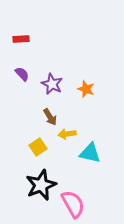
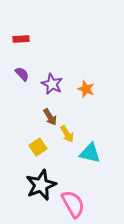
yellow arrow: rotated 114 degrees counterclockwise
